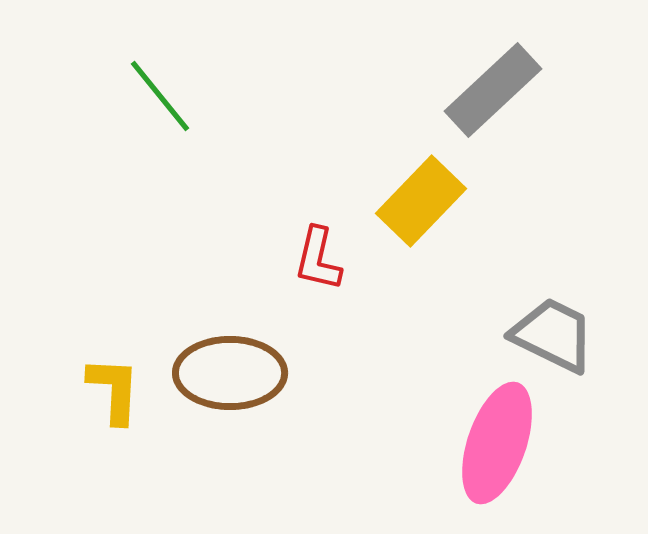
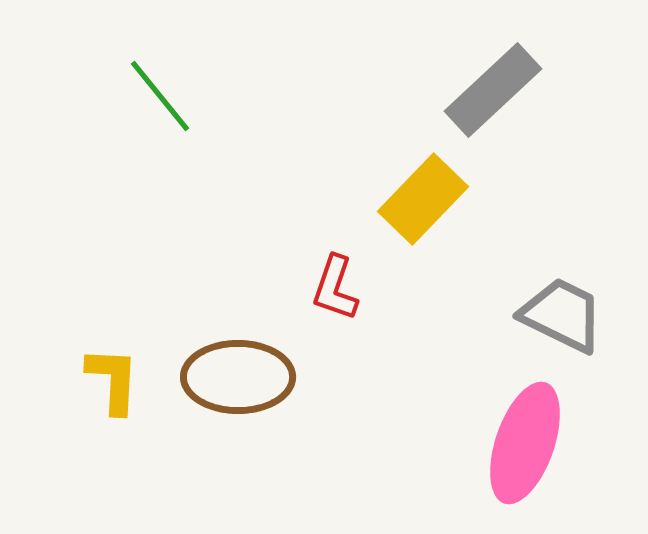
yellow rectangle: moved 2 px right, 2 px up
red L-shape: moved 17 px right, 29 px down; rotated 6 degrees clockwise
gray trapezoid: moved 9 px right, 20 px up
brown ellipse: moved 8 px right, 4 px down
yellow L-shape: moved 1 px left, 10 px up
pink ellipse: moved 28 px right
